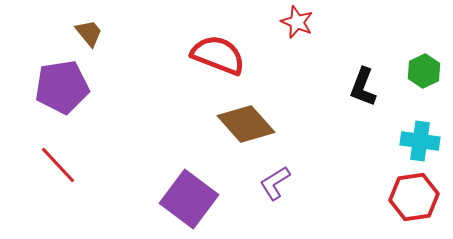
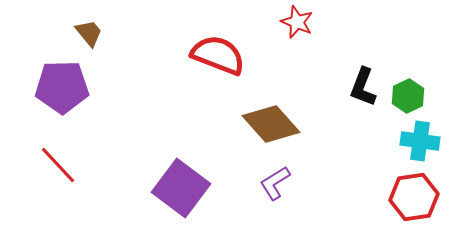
green hexagon: moved 16 px left, 25 px down
purple pentagon: rotated 8 degrees clockwise
brown diamond: moved 25 px right
purple square: moved 8 px left, 11 px up
